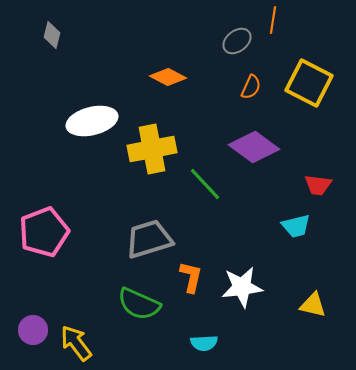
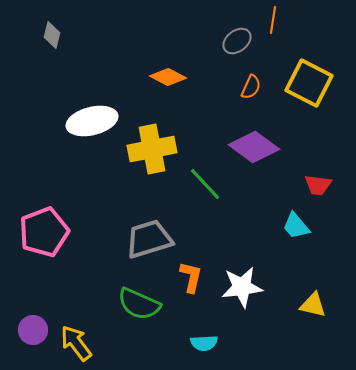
cyan trapezoid: rotated 64 degrees clockwise
